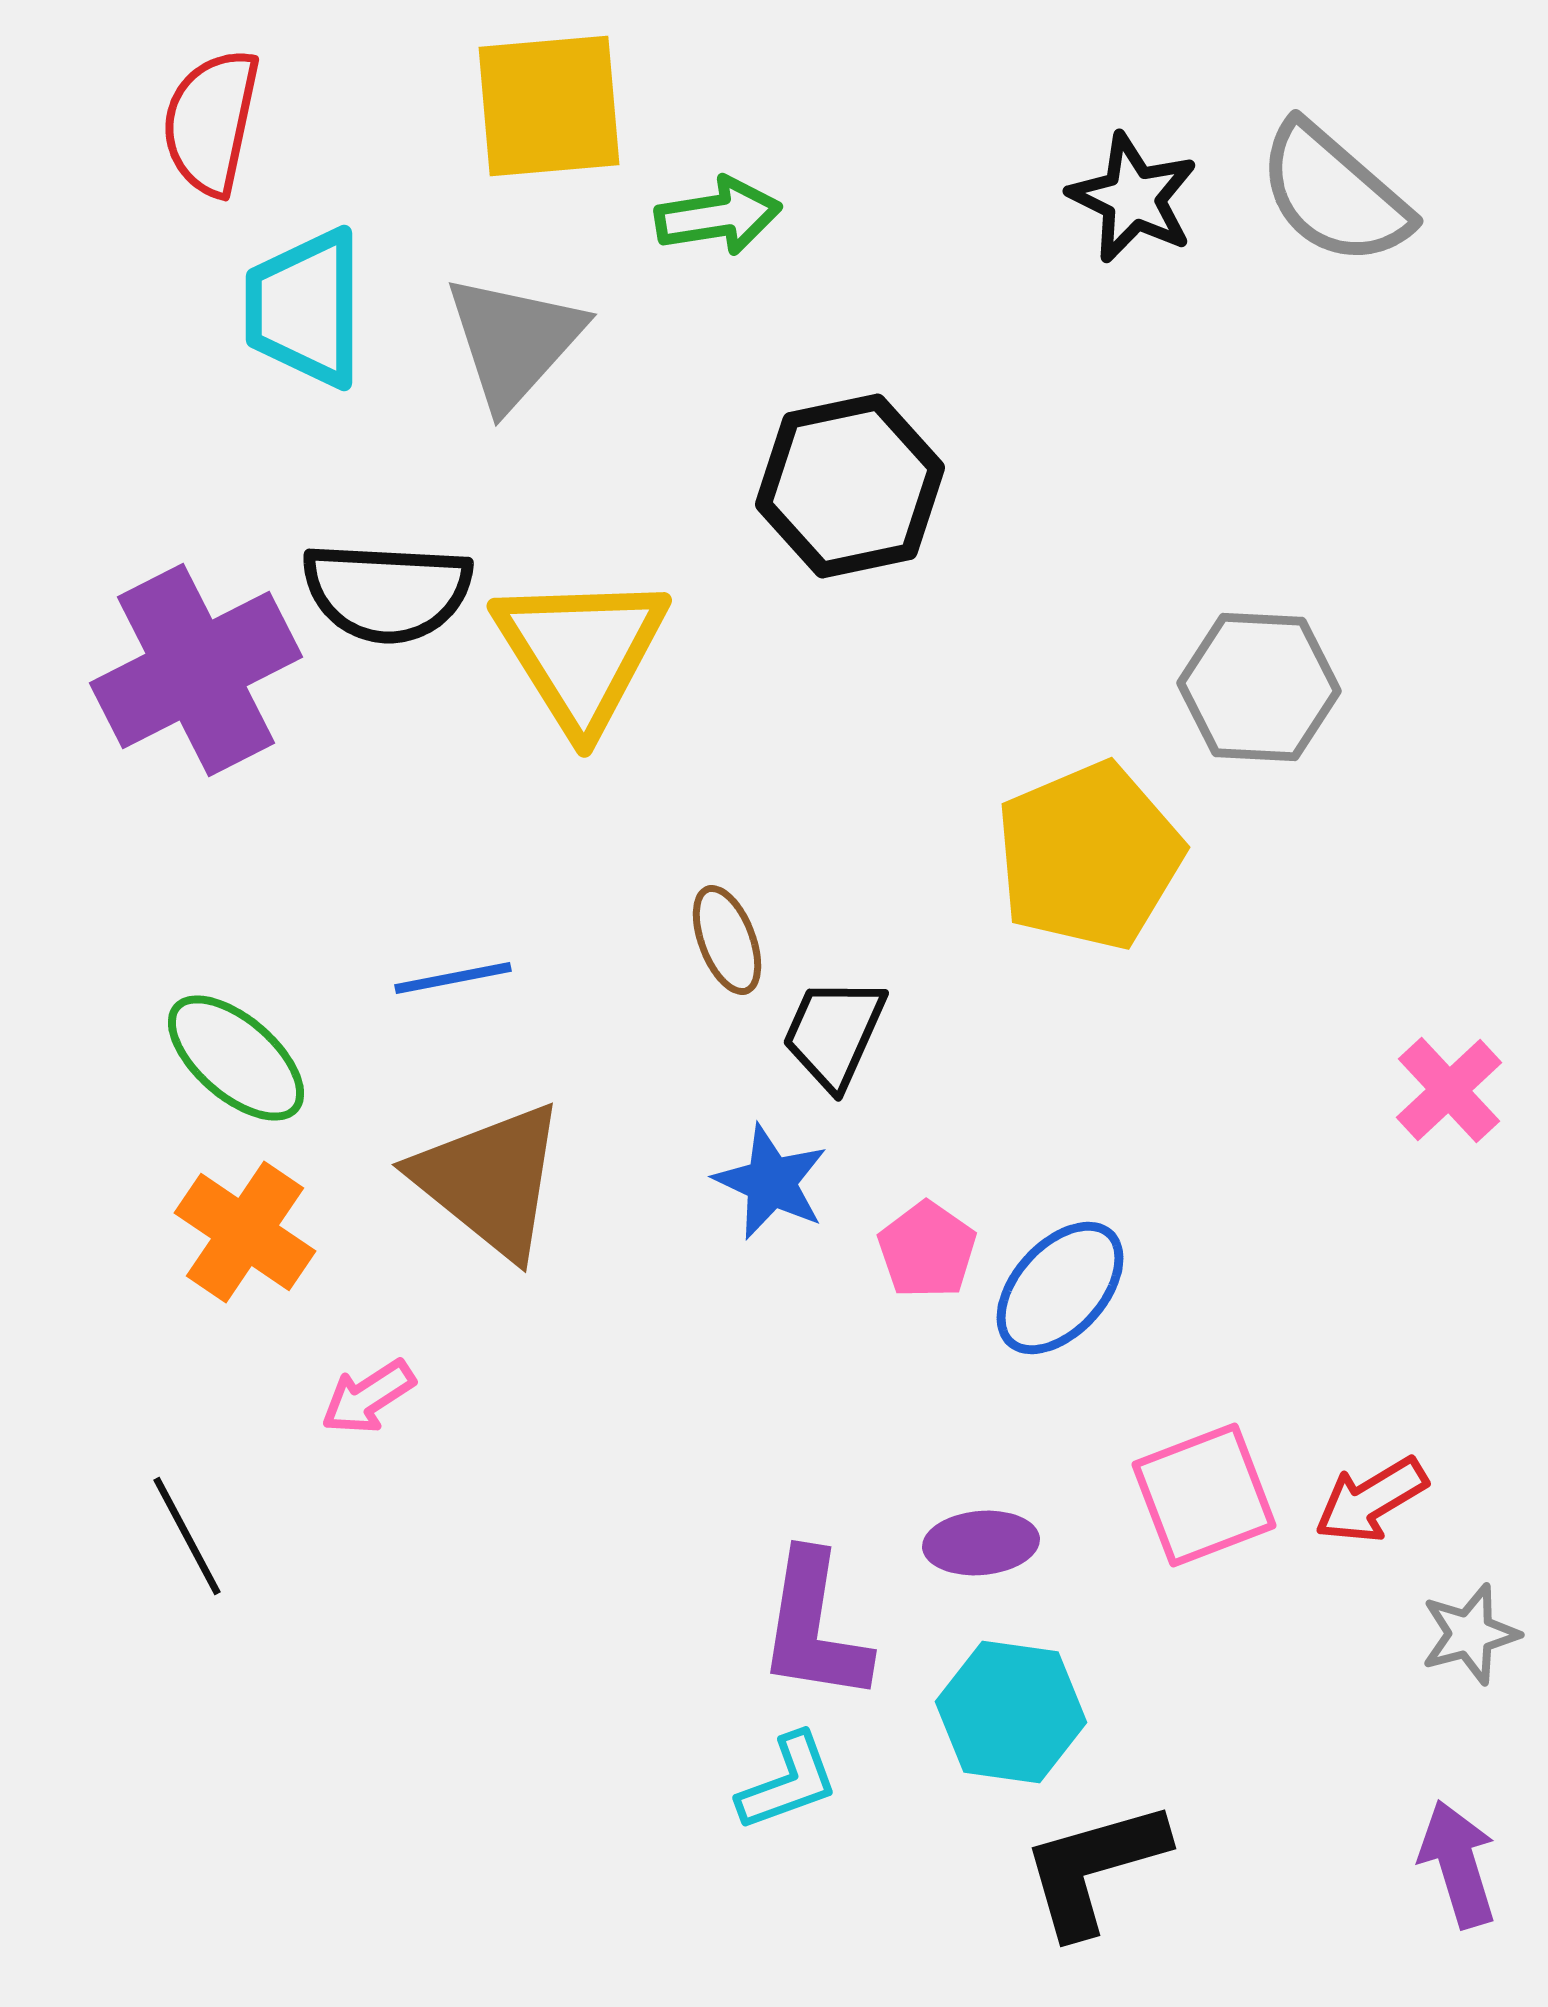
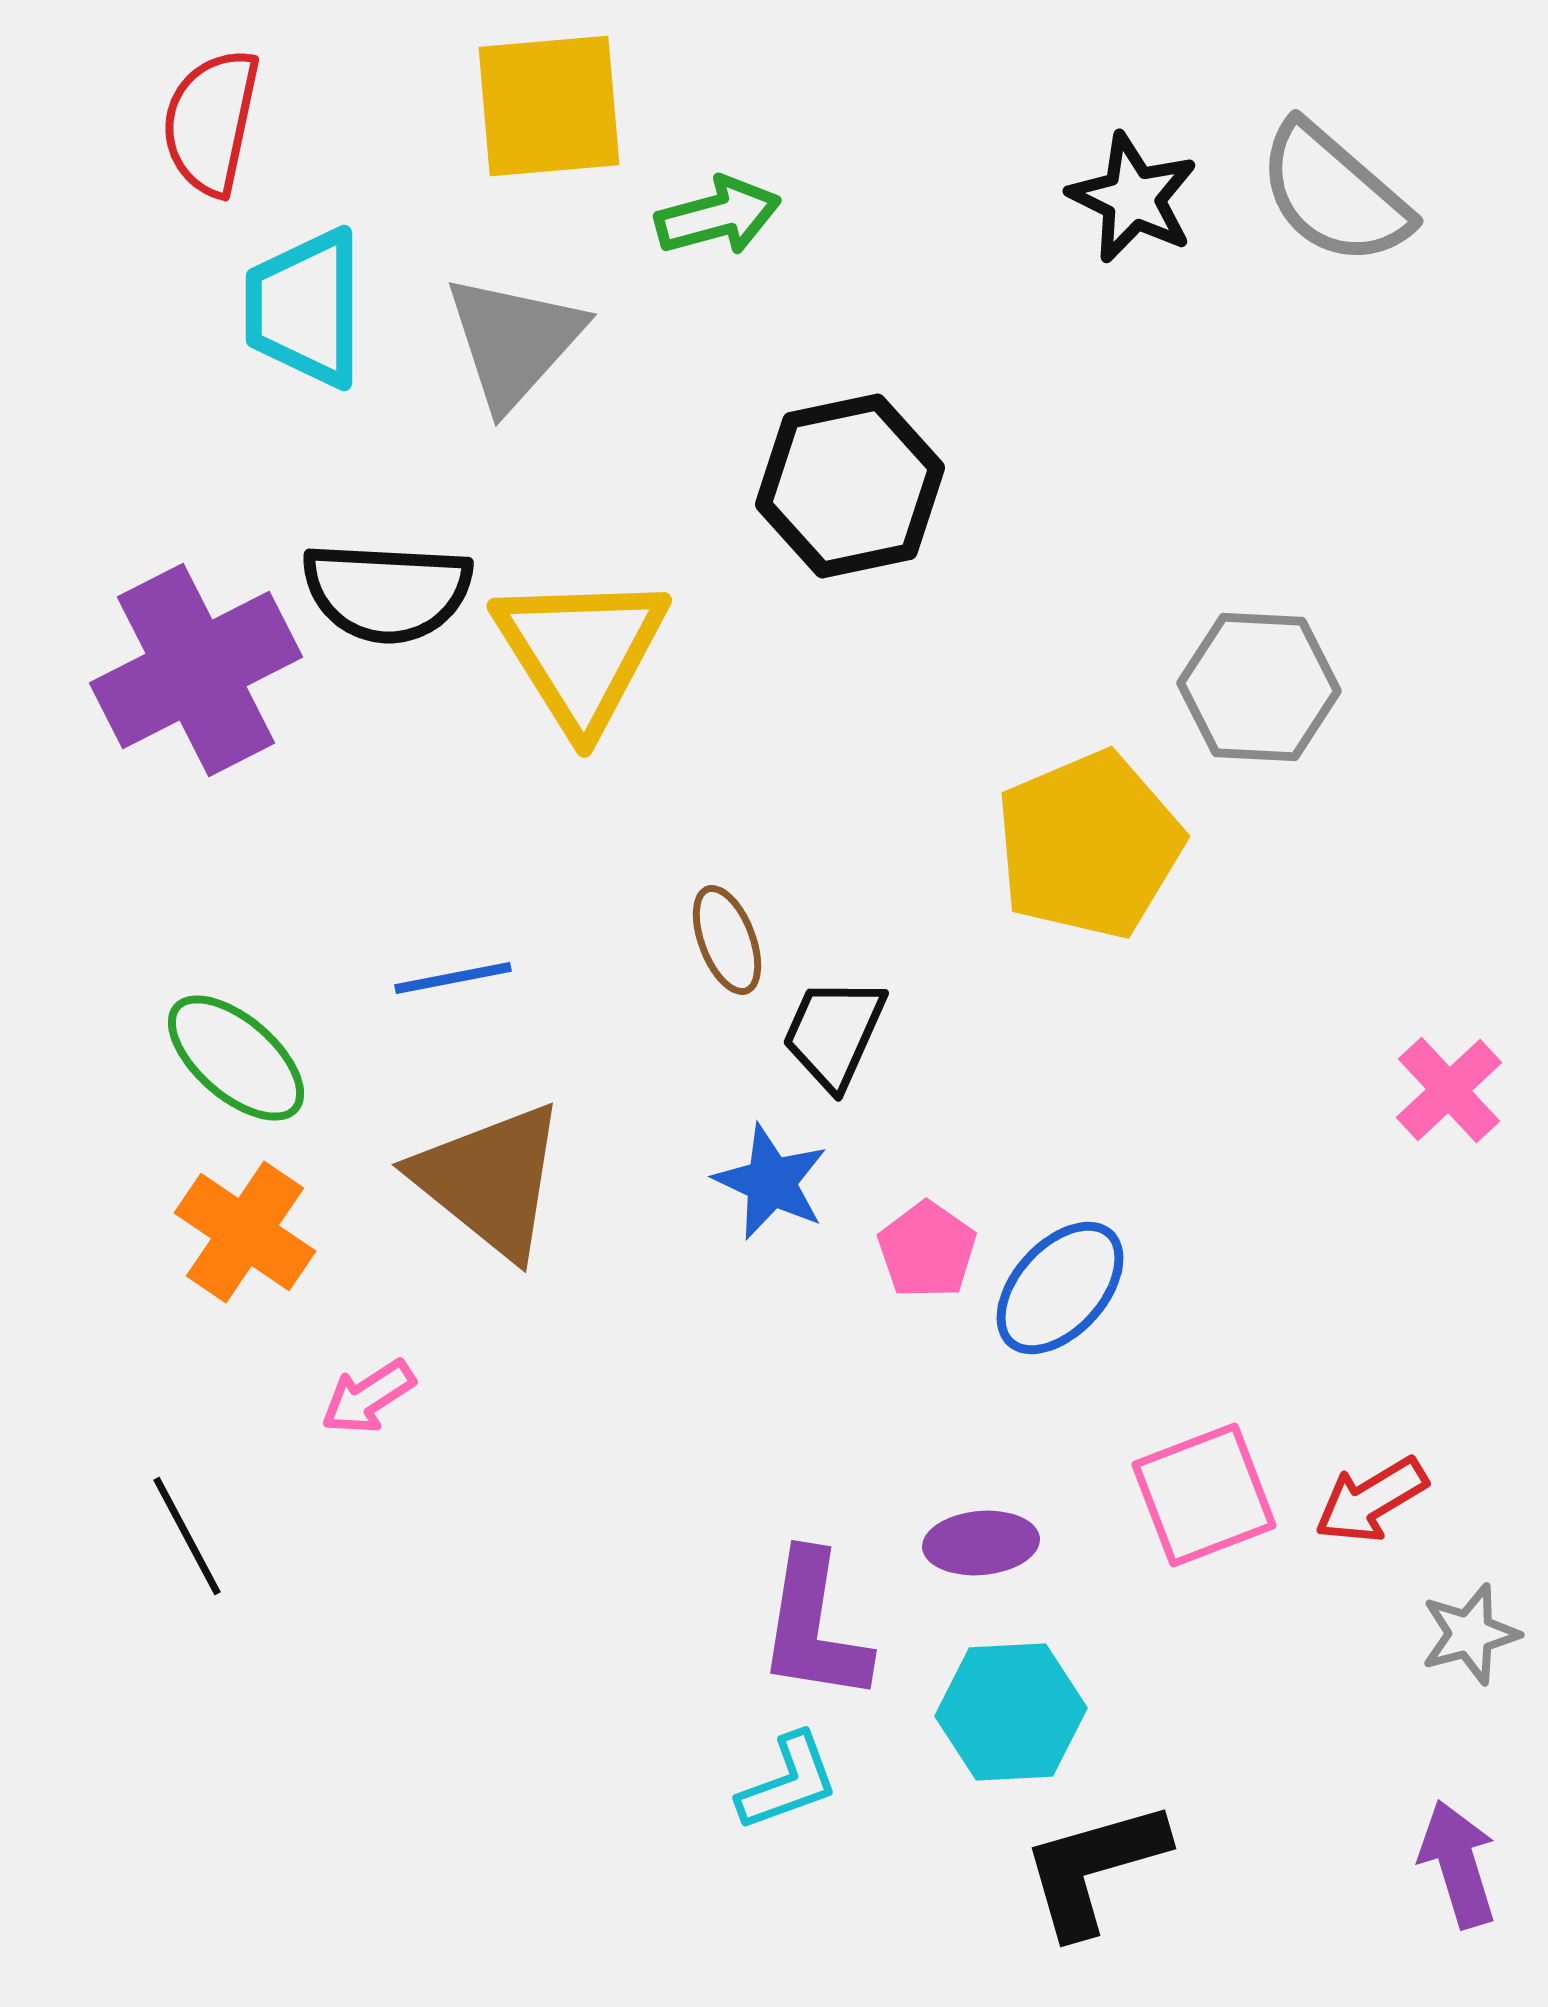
green arrow: rotated 6 degrees counterclockwise
yellow pentagon: moved 11 px up
cyan hexagon: rotated 11 degrees counterclockwise
